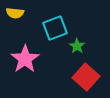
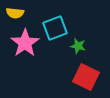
green star: moved 1 px right; rotated 21 degrees counterclockwise
pink star: moved 16 px up
red square: rotated 16 degrees counterclockwise
